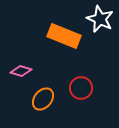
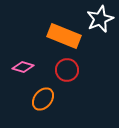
white star: rotated 24 degrees clockwise
pink diamond: moved 2 px right, 4 px up
red circle: moved 14 px left, 18 px up
